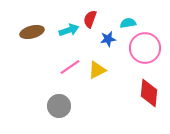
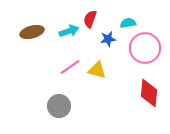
cyan arrow: moved 1 px down
yellow triangle: rotated 42 degrees clockwise
